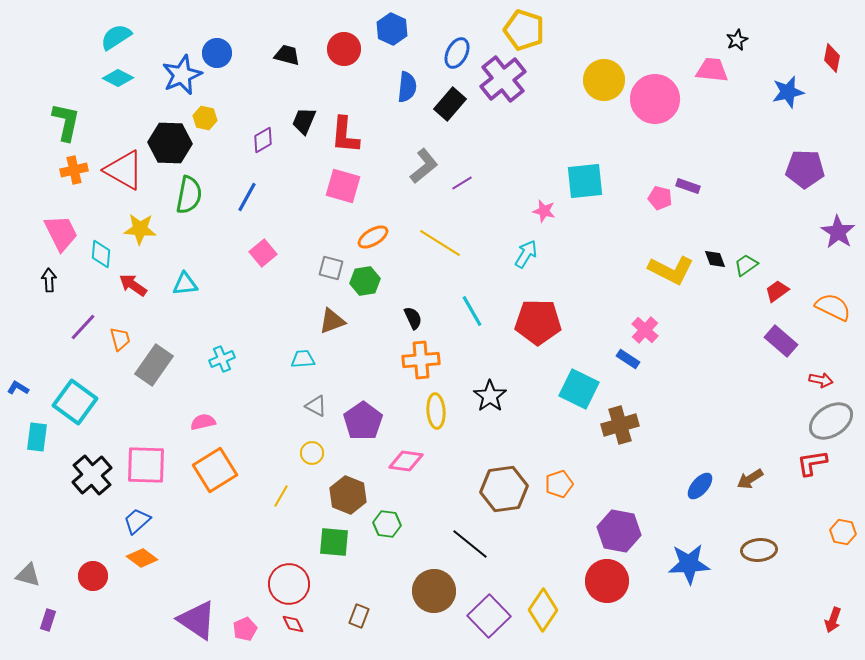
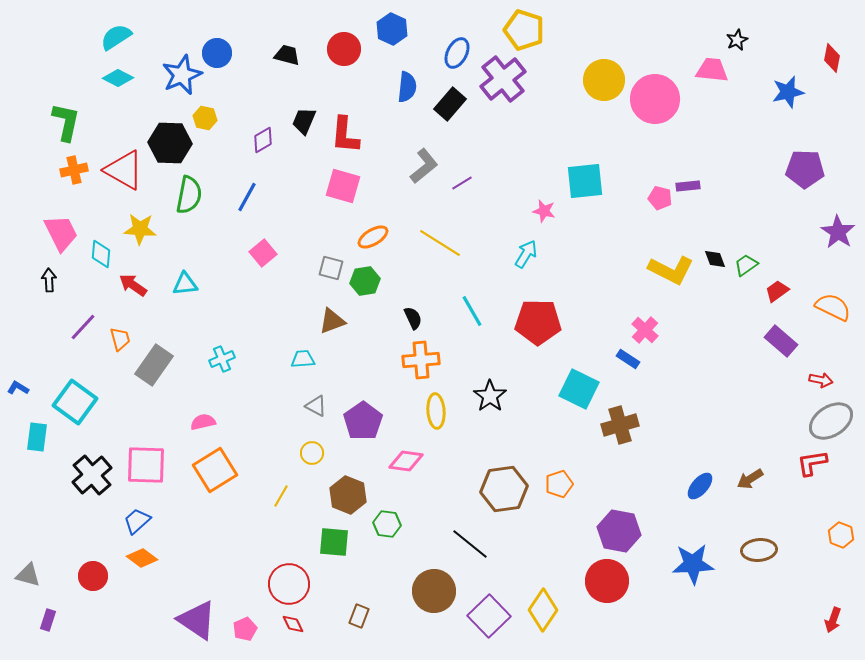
purple rectangle at (688, 186): rotated 25 degrees counterclockwise
orange hexagon at (843, 532): moved 2 px left, 3 px down; rotated 10 degrees clockwise
blue star at (689, 564): moved 4 px right
